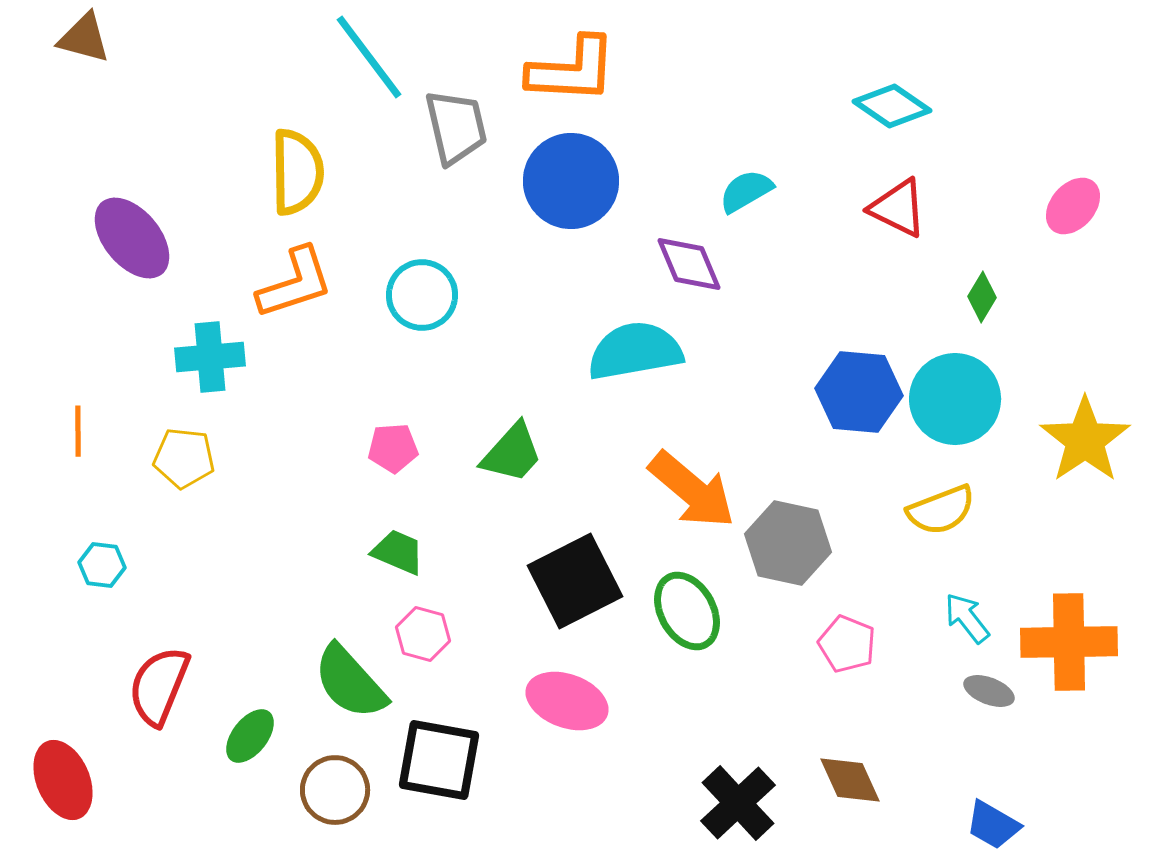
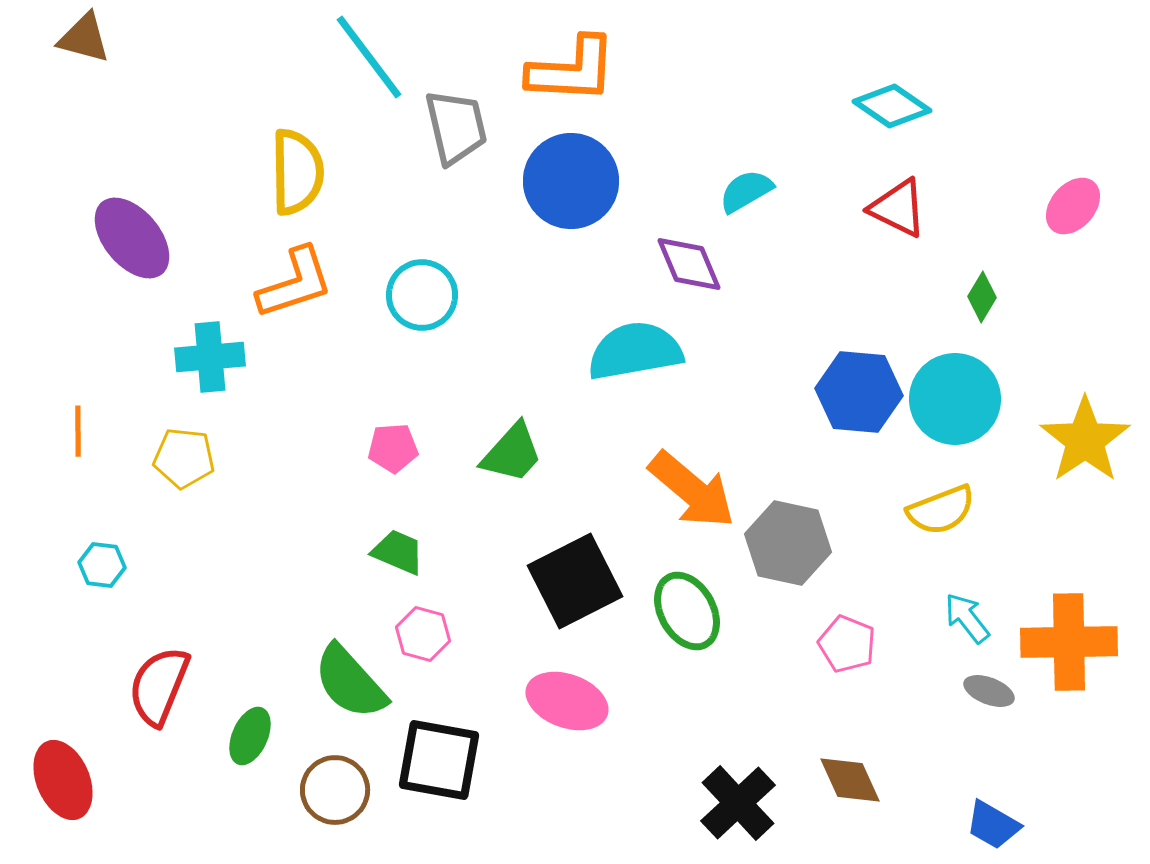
green ellipse at (250, 736): rotated 14 degrees counterclockwise
